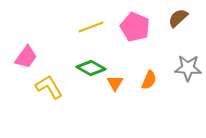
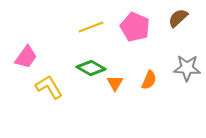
gray star: moved 1 px left
